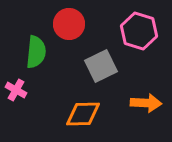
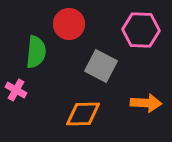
pink hexagon: moved 2 px right, 1 px up; rotated 15 degrees counterclockwise
gray square: rotated 36 degrees counterclockwise
